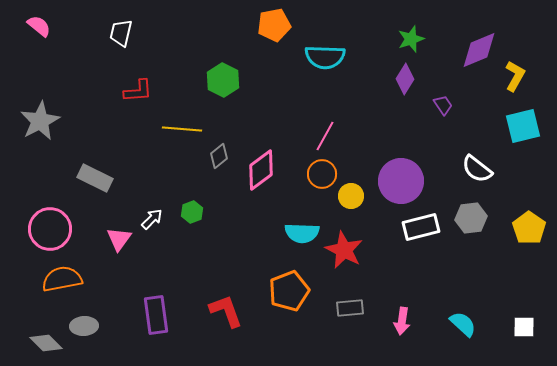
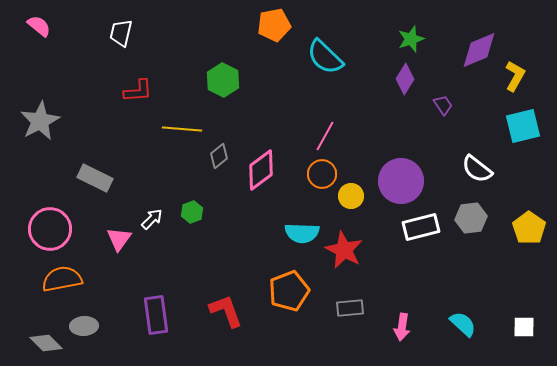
cyan semicircle at (325, 57): rotated 42 degrees clockwise
pink arrow at (402, 321): moved 6 px down
